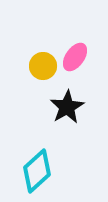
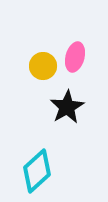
pink ellipse: rotated 20 degrees counterclockwise
